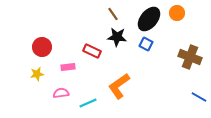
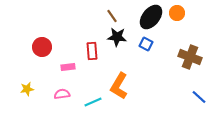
brown line: moved 1 px left, 2 px down
black ellipse: moved 2 px right, 2 px up
red rectangle: rotated 60 degrees clockwise
yellow star: moved 10 px left, 15 px down
orange L-shape: rotated 24 degrees counterclockwise
pink semicircle: moved 1 px right, 1 px down
blue line: rotated 14 degrees clockwise
cyan line: moved 5 px right, 1 px up
